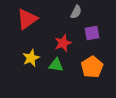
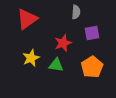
gray semicircle: rotated 24 degrees counterclockwise
